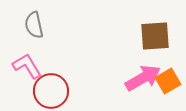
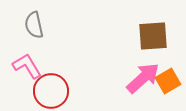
brown square: moved 2 px left
pink arrow: rotated 12 degrees counterclockwise
